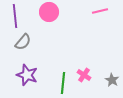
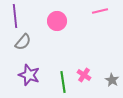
pink circle: moved 8 px right, 9 px down
purple star: moved 2 px right
green line: moved 1 px up; rotated 15 degrees counterclockwise
